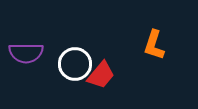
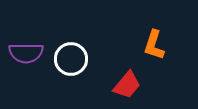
white circle: moved 4 px left, 5 px up
red trapezoid: moved 26 px right, 10 px down
